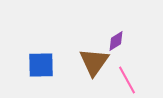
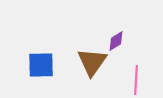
brown triangle: moved 2 px left
pink line: moved 9 px right; rotated 32 degrees clockwise
